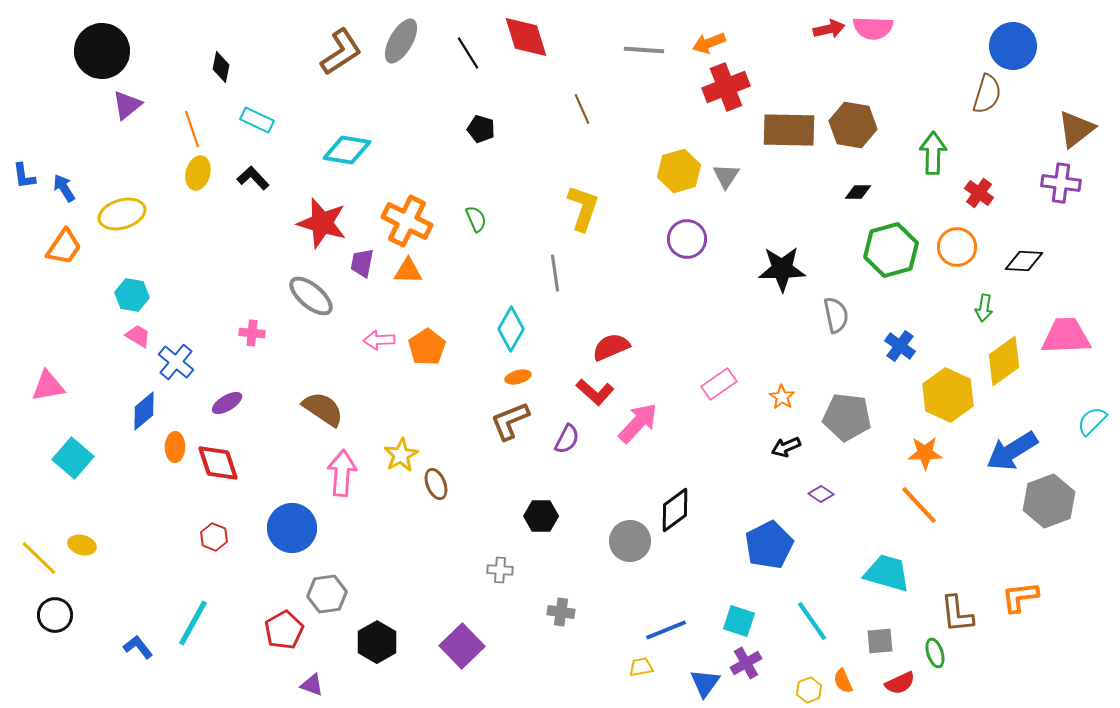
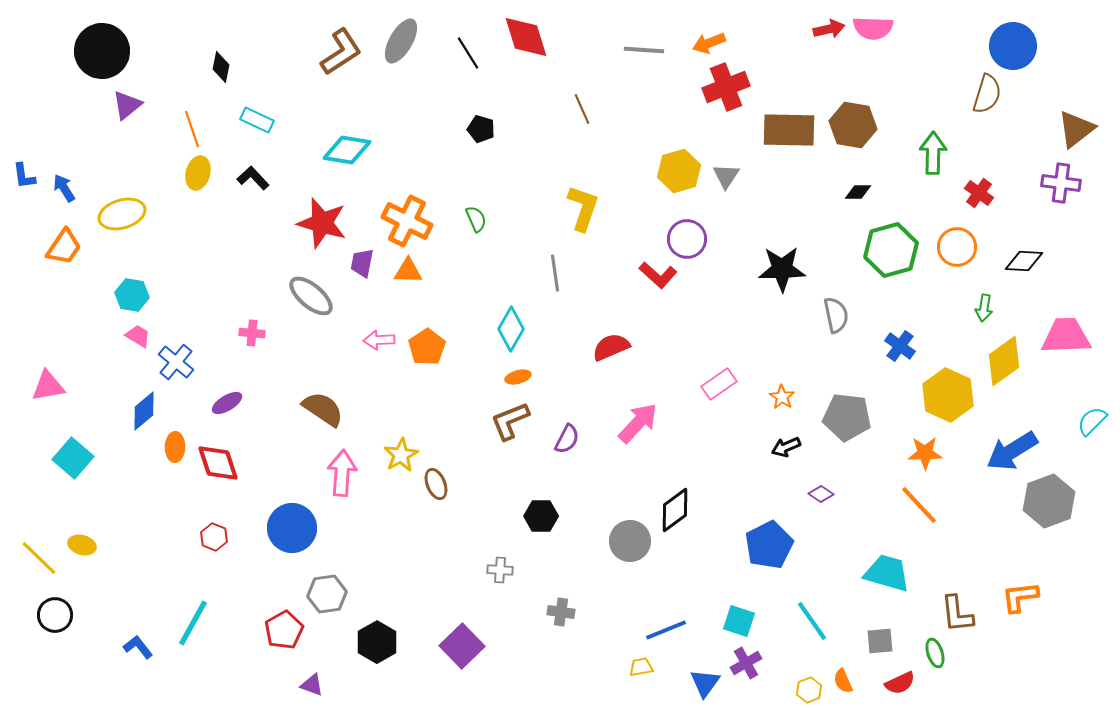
red L-shape at (595, 392): moved 63 px right, 117 px up
